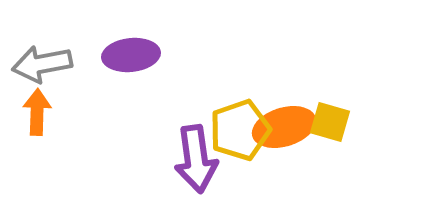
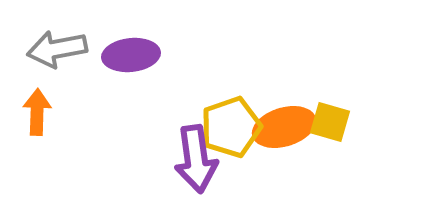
gray arrow: moved 15 px right, 15 px up
yellow pentagon: moved 9 px left, 3 px up
